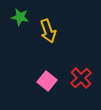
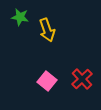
yellow arrow: moved 1 px left, 1 px up
red cross: moved 1 px right, 1 px down
